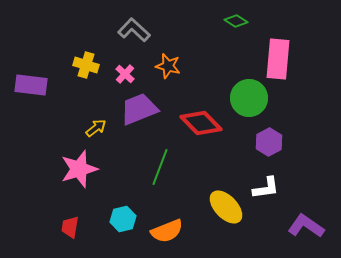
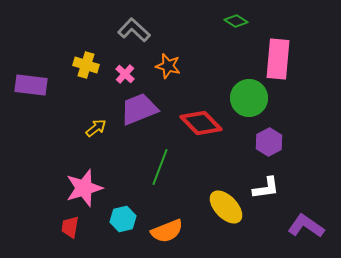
pink star: moved 5 px right, 19 px down
